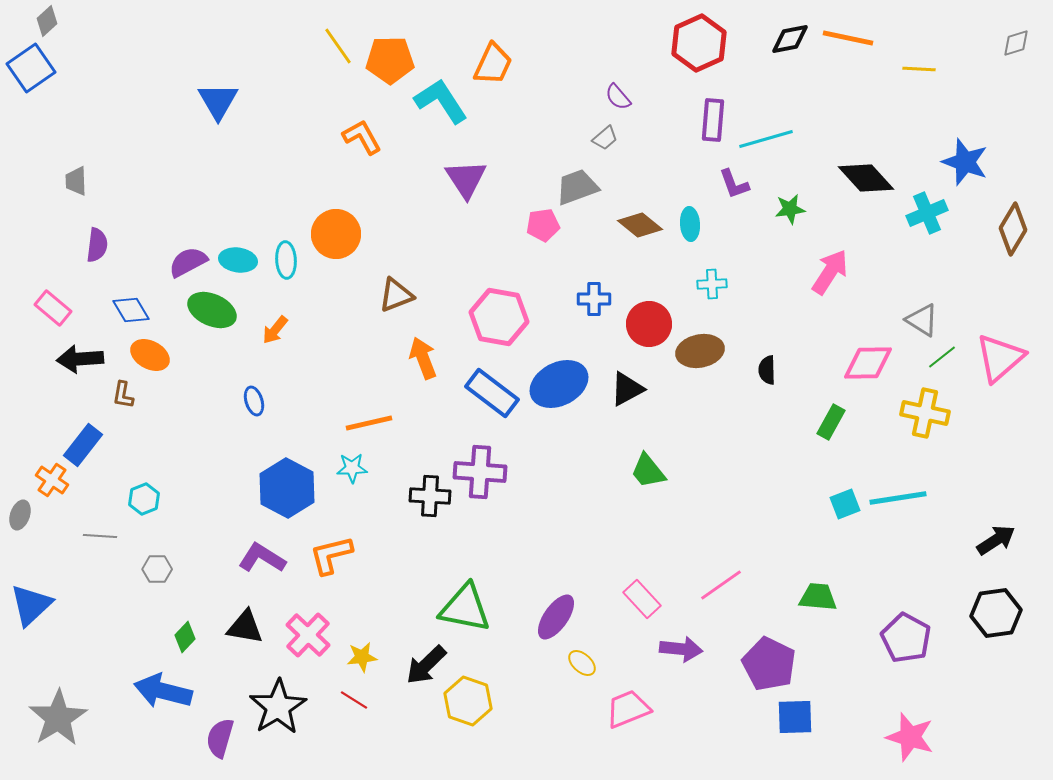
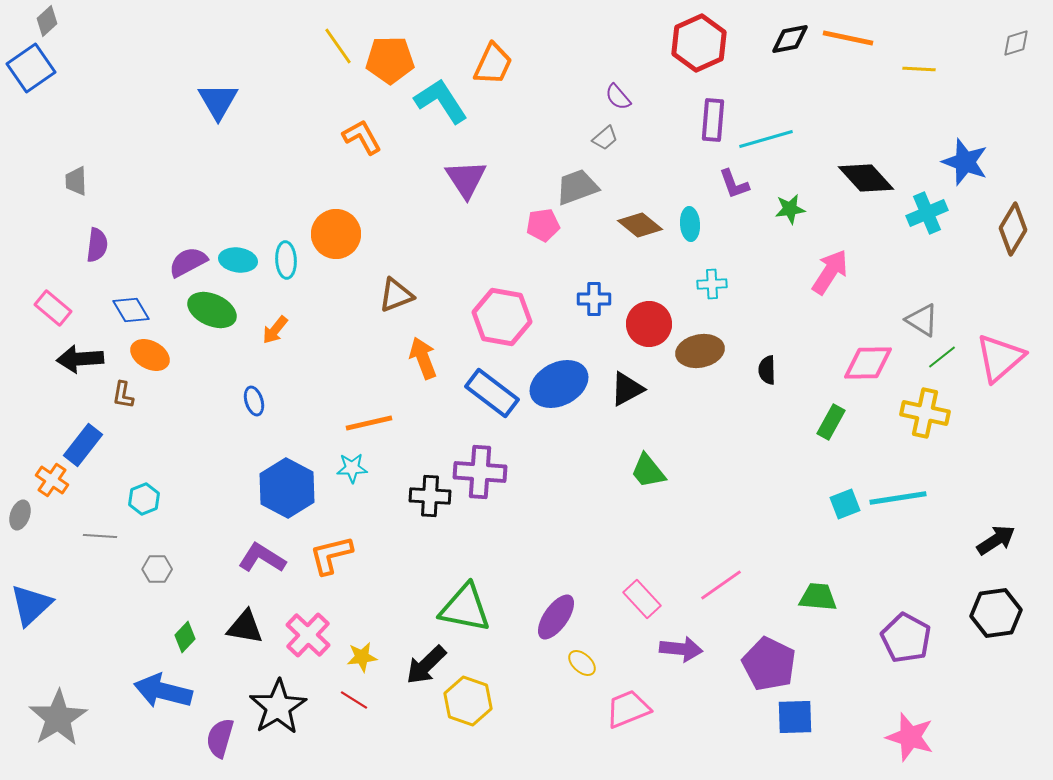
pink hexagon at (499, 317): moved 3 px right
